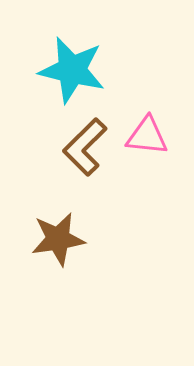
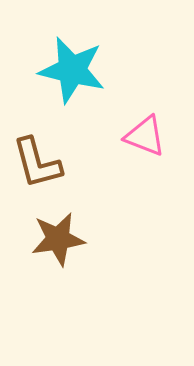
pink triangle: moved 2 px left; rotated 15 degrees clockwise
brown L-shape: moved 48 px left, 16 px down; rotated 60 degrees counterclockwise
